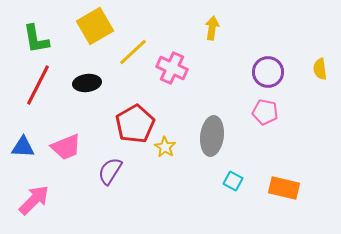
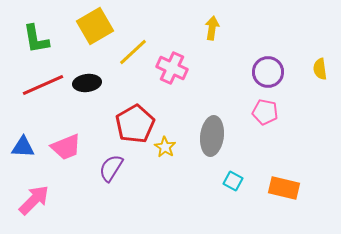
red line: moved 5 px right; rotated 39 degrees clockwise
purple semicircle: moved 1 px right, 3 px up
